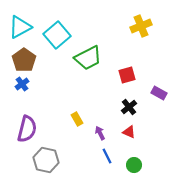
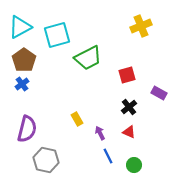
cyan square: rotated 24 degrees clockwise
blue line: moved 1 px right
